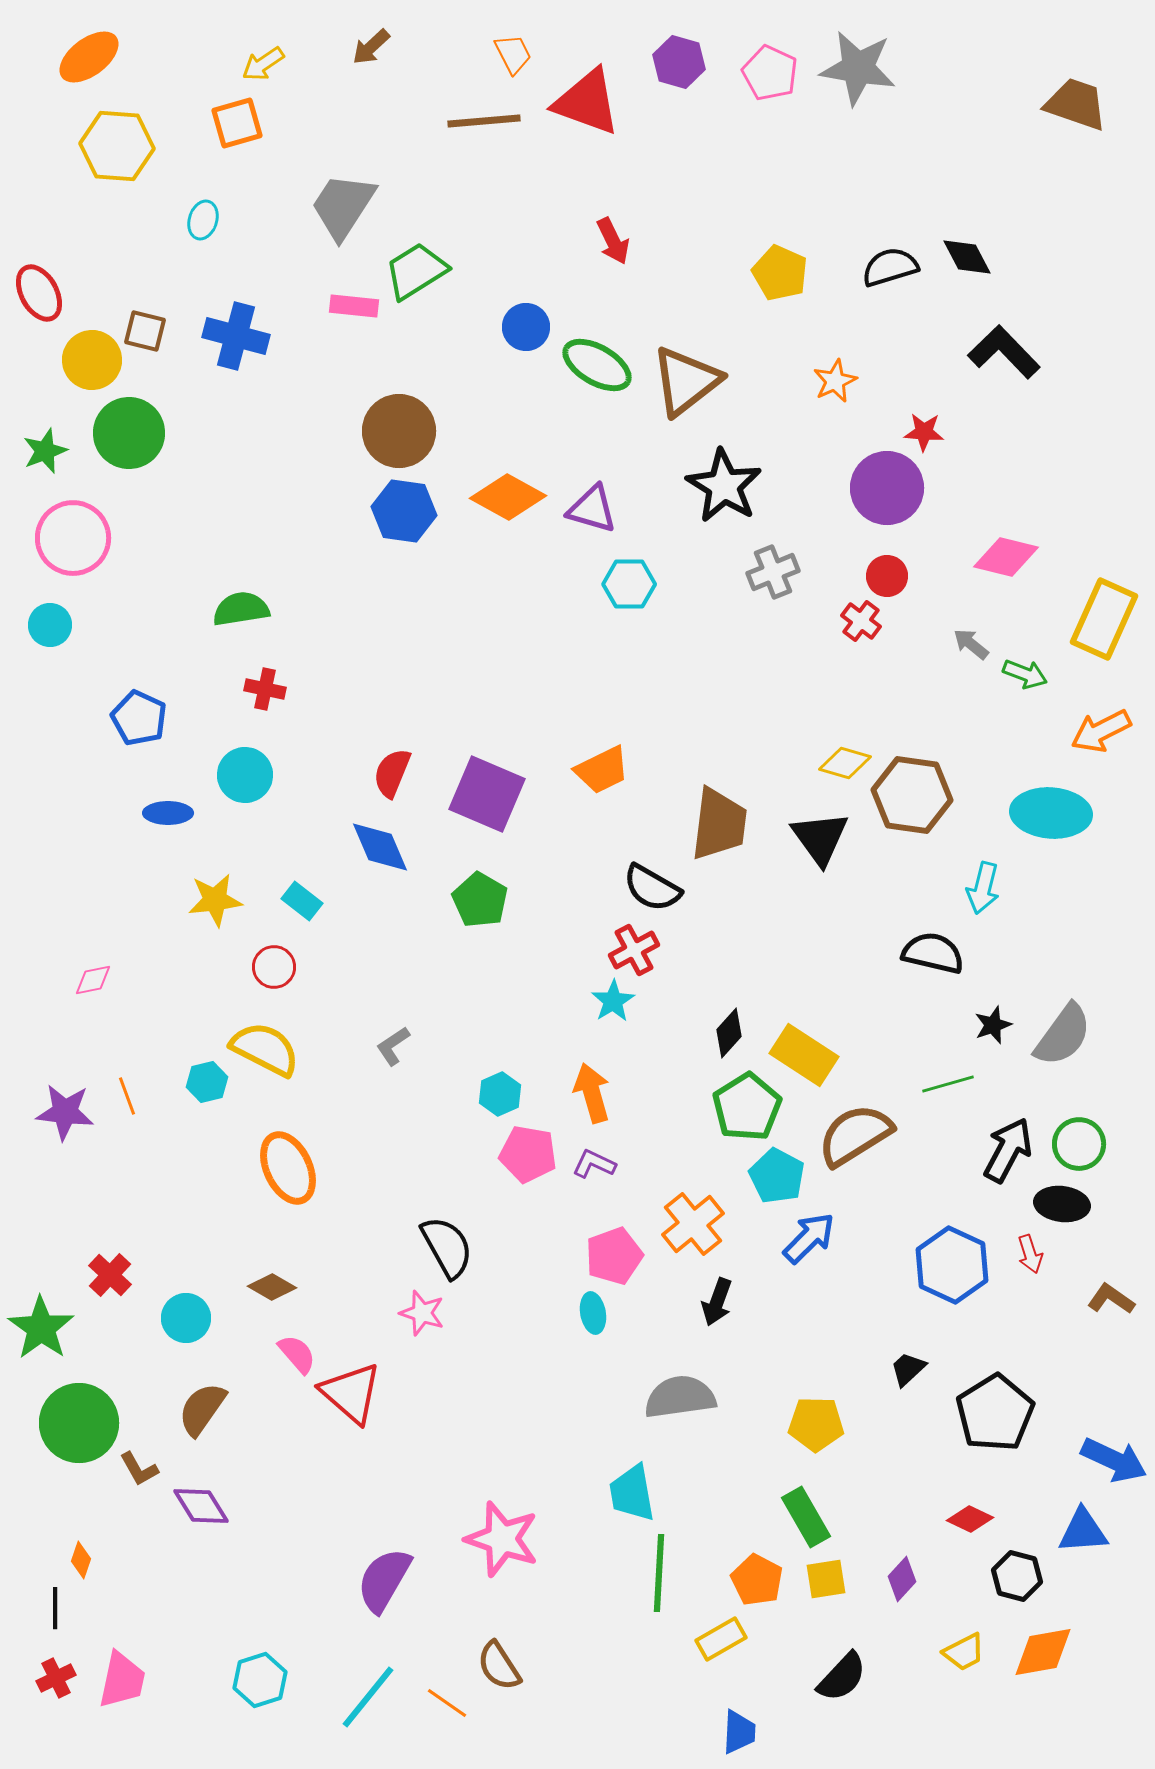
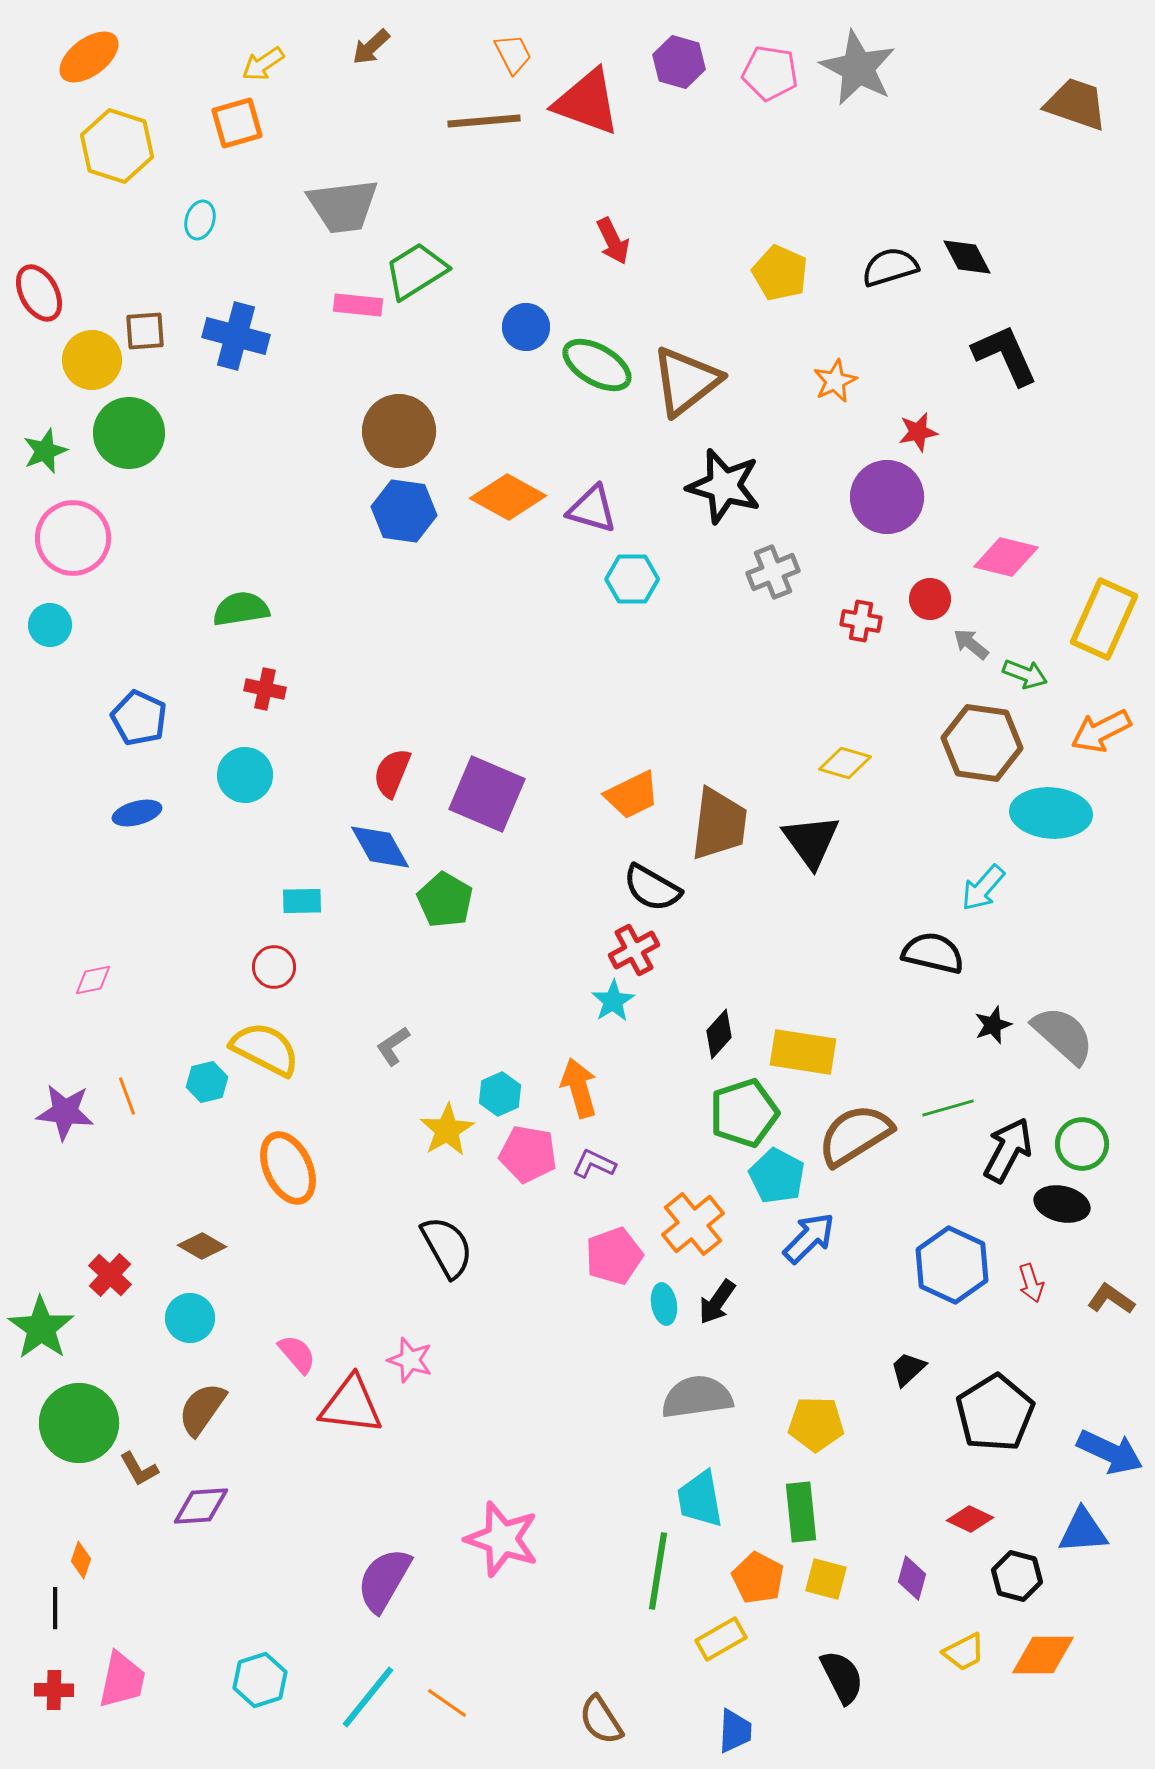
gray star at (858, 68): rotated 18 degrees clockwise
pink pentagon at (770, 73): rotated 16 degrees counterclockwise
yellow hexagon at (117, 146): rotated 14 degrees clockwise
gray trapezoid at (343, 206): rotated 130 degrees counterclockwise
cyan ellipse at (203, 220): moved 3 px left
pink rectangle at (354, 306): moved 4 px right, 1 px up
brown square at (145, 331): rotated 18 degrees counterclockwise
black L-shape at (1004, 352): moved 1 px right, 3 px down; rotated 20 degrees clockwise
red star at (924, 432): moved 6 px left; rotated 15 degrees counterclockwise
black star at (724, 486): rotated 16 degrees counterclockwise
purple circle at (887, 488): moved 9 px down
red circle at (887, 576): moved 43 px right, 23 px down
cyan hexagon at (629, 584): moved 3 px right, 5 px up
red cross at (861, 621): rotated 27 degrees counterclockwise
orange trapezoid at (602, 770): moved 30 px right, 25 px down
brown hexagon at (912, 795): moved 70 px right, 52 px up
blue ellipse at (168, 813): moved 31 px left; rotated 15 degrees counterclockwise
black triangle at (820, 838): moved 9 px left, 3 px down
blue diamond at (380, 847): rotated 6 degrees counterclockwise
cyan arrow at (983, 888): rotated 27 degrees clockwise
yellow star at (215, 900): moved 232 px right, 230 px down; rotated 24 degrees counterclockwise
green pentagon at (480, 900): moved 35 px left
cyan rectangle at (302, 901): rotated 39 degrees counterclockwise
black diamond at (729, 1033): moved 10 px left, 1 px down
gray semicircle at (1063, 1035): rotated 84 degrees counterclockwise
yellow rectangle at (804, 1055): moved 1 px left, 3 px up; rotated 24 degrees counterclockwise
green line at (948, 1084): moved 24 px down
orange arrow at (592, 1093): moved 13 px left, 5 px up
green pentagon at (747, 1107): moved 3 px left, 6 px down; rotated 14 degrees clockwise
green circle at (1079, 1144): moved 3 px right
black ellipse at (1062, 1204): rotated 6 degrees clockwise
red arrow at (1030, 1254): moved 1 px right, 29 px down
brown diamond at (272, 1287): moved 70 px left, 41 px up
black arrow at (717, 1302): rotated 15 degrees clockwise
pink star at (422, 1313): moved 12 px left, 47 px down
cyan ellipse at (593, 1313): moved 71 px right, 9 px up
cyan circle at (186, 1318): moved 4 px right
red triangle at (351, 1393): moved 12 px down; rotated 34 degrees counterclockwise
gray semicircle at (680, 1397): moved 17 px right
blue arrow at (1114, 1460): moved 4 px left, 8 px up
cyan trapezoid at (632, 1493): moved 68 px right, 6 px down
purple diamond at (201, 1506): rotated 62 degrees counterclockwise
green rectangle at (806, 1517): moved 5 px left, 5 px up; rotated 24 degrees clockwise
green line at (659, 1573): moved 1 px left, 2 px up; rotated 6 degrees clockwise
yellow square at (826, 1579): rotated 24 degrees clockwise
purple diamond at (902, 1579): moved 10 px right, 1 px up; rotated 27 degrees counterclockwise
orange pentagon at (757, 1580): moved 1 px right, 2 px up
orange diamond at (1043, 1652): moved 3 px down; rotated 10 degrees clockwise
brown semicircle at (499, 1666): moved 102 px right, 54 px down
black semicircle at (842, 1677): rotated 70 degrees counterclockwise
red cross at (56, 1678): moved 2 px left, 12 px down; rotated 27 degrees clockwise
blue trapezoid at (739, 1732): moved 4 px left, 1 px up
